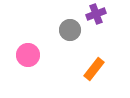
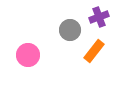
purple cross: moved 3 px right, 3 px down
orange rectangle: moved 18 px up
